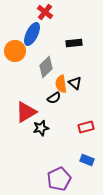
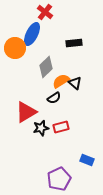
orange circle: moved 3 px up
orange semicircle: moved 3 px up; rotated 66 degrees clockwise
red rectangle: moved 25 px left
